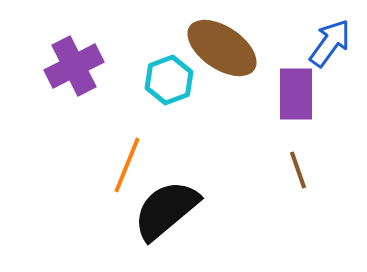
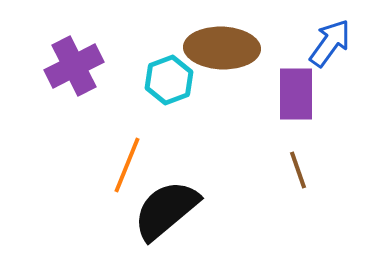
brown ellipse: rotated 32 degrees counterclockwise
